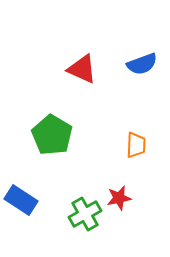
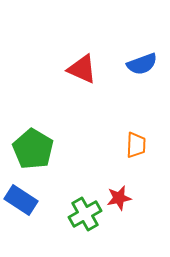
green pentagon: moved 19 px left, 14 px down
